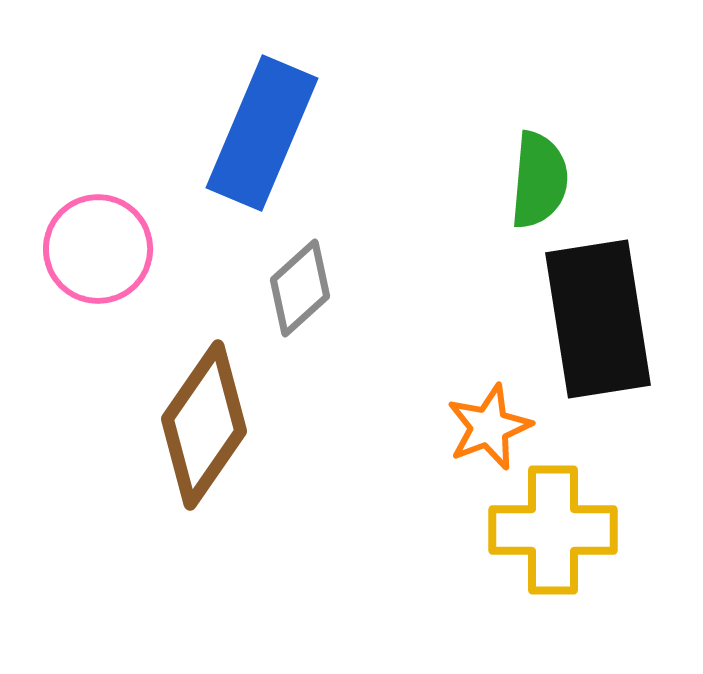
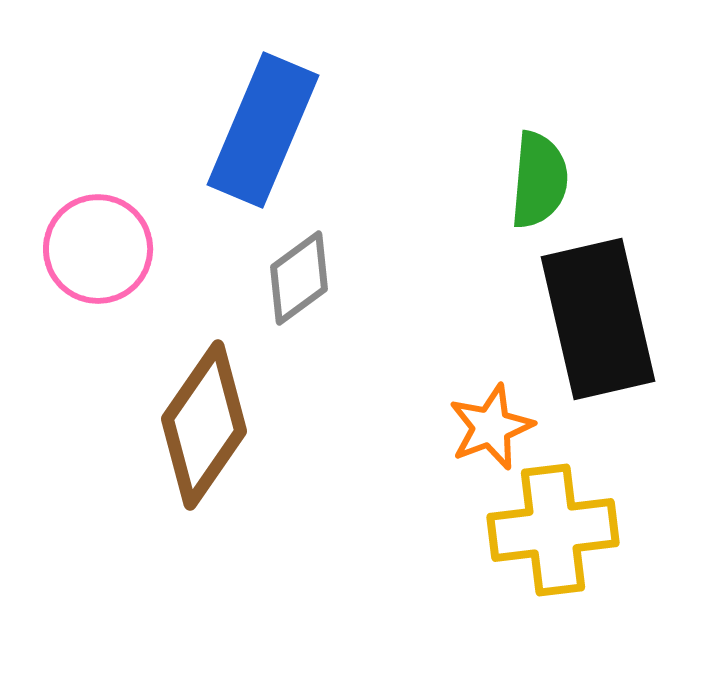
blue rectangle: moved 1 px right, 3 px up
gray diamond: moved 1 px left, 10 px up; rotated 6 degrees clockwise
black rectangle: rotated 4 degrees counterclockwise
orange star: moved 2 px right
yellow cross: rotated 7 degrees counterclockwise
